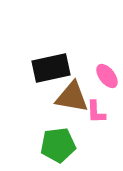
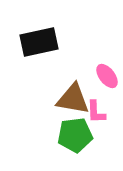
black rectangle: moved 12 px left, 26 px up
brown triangle: moved 1 px right, 2 px down
green pentagon: moved 17 px right, 10 px up
